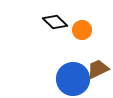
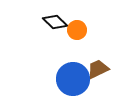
orange circle: moved 5 px left
